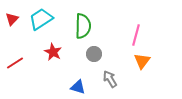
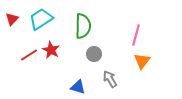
red star: moved 2 px left, 2 px up
red line: moved 14 px right, 8 px up
